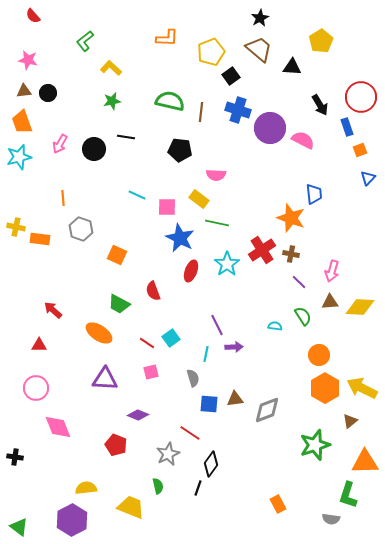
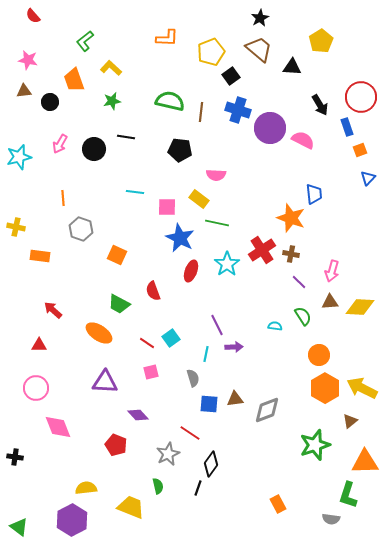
black circle at (48, 93): moved 2 px right, 9 px down
orange trapezoid at (22, 122): moved 52 px right, 42 px up
cyan line at (137, 195): moved 2 px left, 3 px up; rotated 18 degrees counterclockwise
orange rectangle at (40, 239): moved 17 px down
purple triangle at (105, 379): moved 3 px down
purple diamond at (138, 415): rotated 25 degrees clockwise
